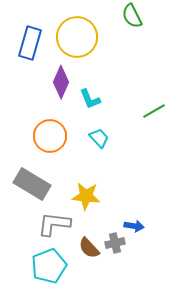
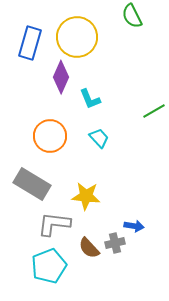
purple diamond: moved 5 px up
